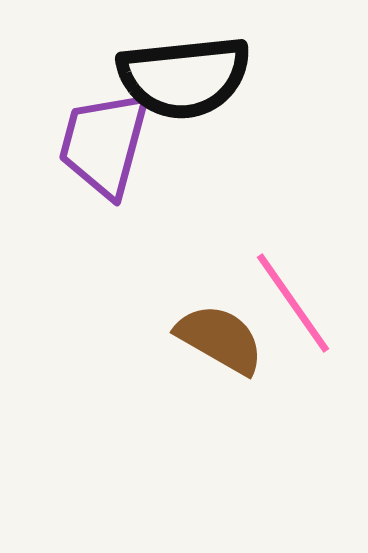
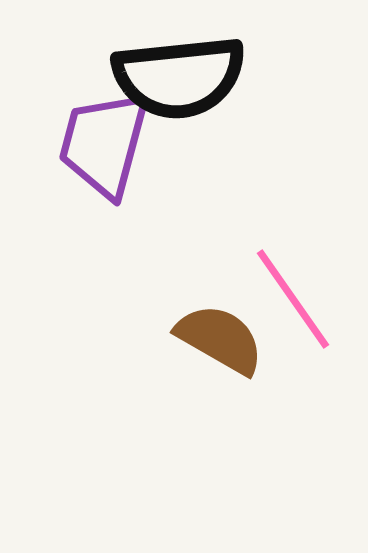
black semicircle: moved 5 px left
pink line: moved 4 px up
